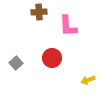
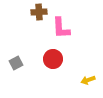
pink L-shape: moved 7 px left, 2 px down
red circle: moved 1 px right, 1 px down
gray square: rotated 16 degrees clockwise
